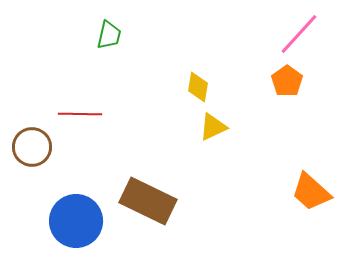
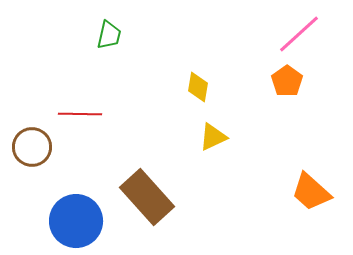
pink line: rotated 6 degrees clockwise
yellow triangle: moved 10 px down
brown rectangle: moved 1 px left, 4 px up; rotated 22 degrees clockwise
